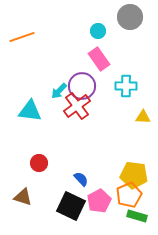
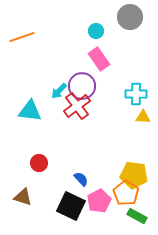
cyan circle: moved 2 px left
cyan cross: moved 10 px right, 8 px down
orange pentagon: moved 3 px left, 2 px up; rotated 15 degrees counterclockwise
green rectangle: rotated 12 degrees clockwise
